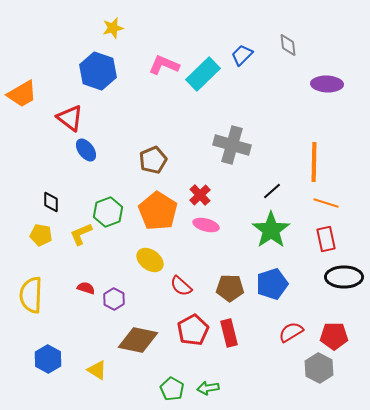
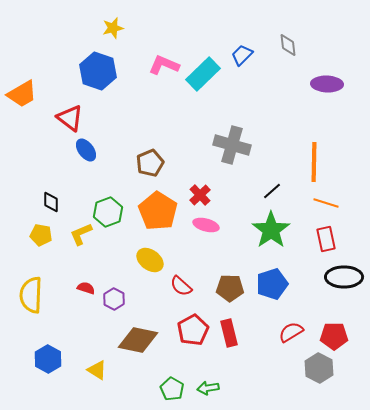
brown pentagon at (153, 160): moved 3 px left, 3 px down
